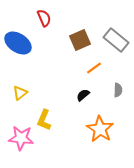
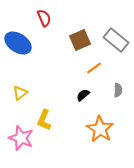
pink star: rotated 15 degrees clockwise
